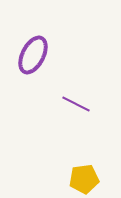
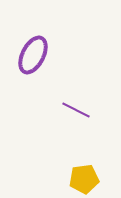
purple line: moved 6 px down
